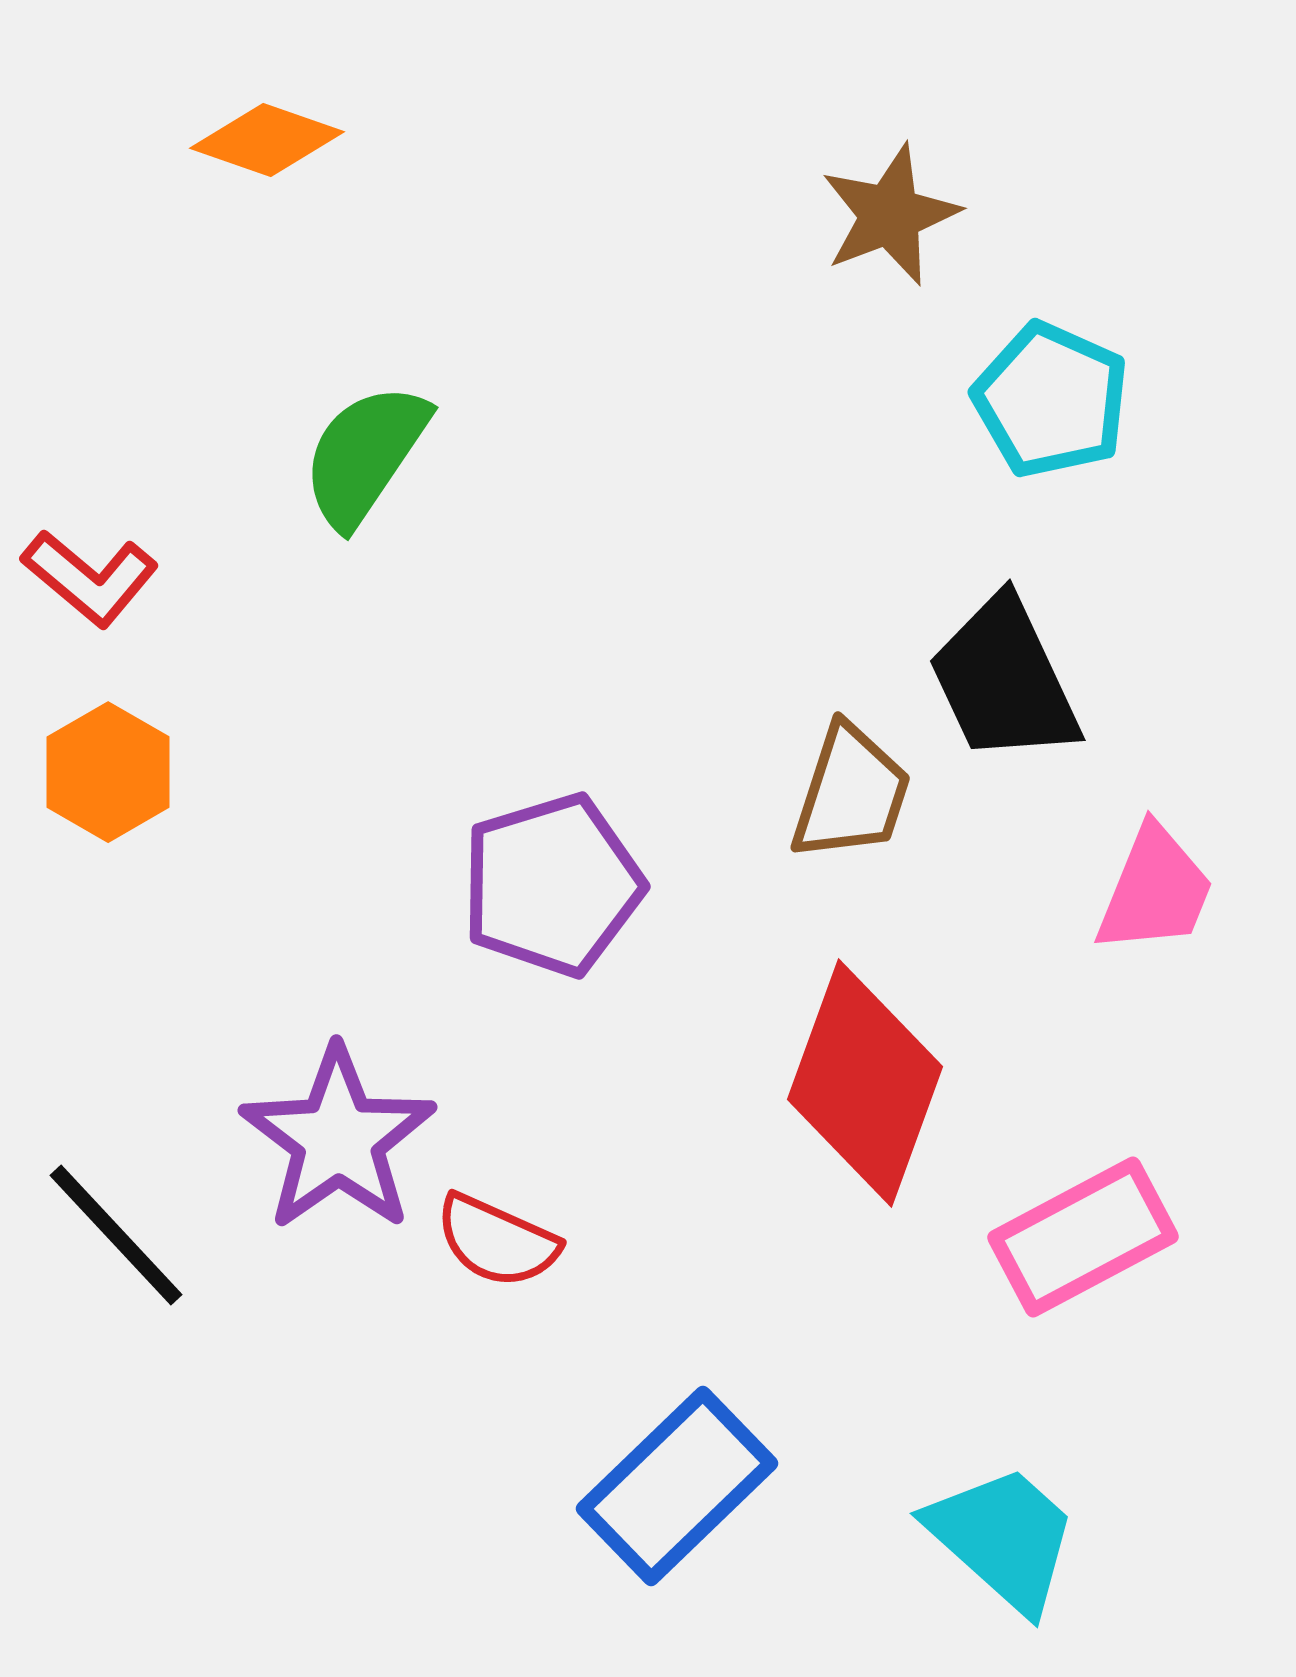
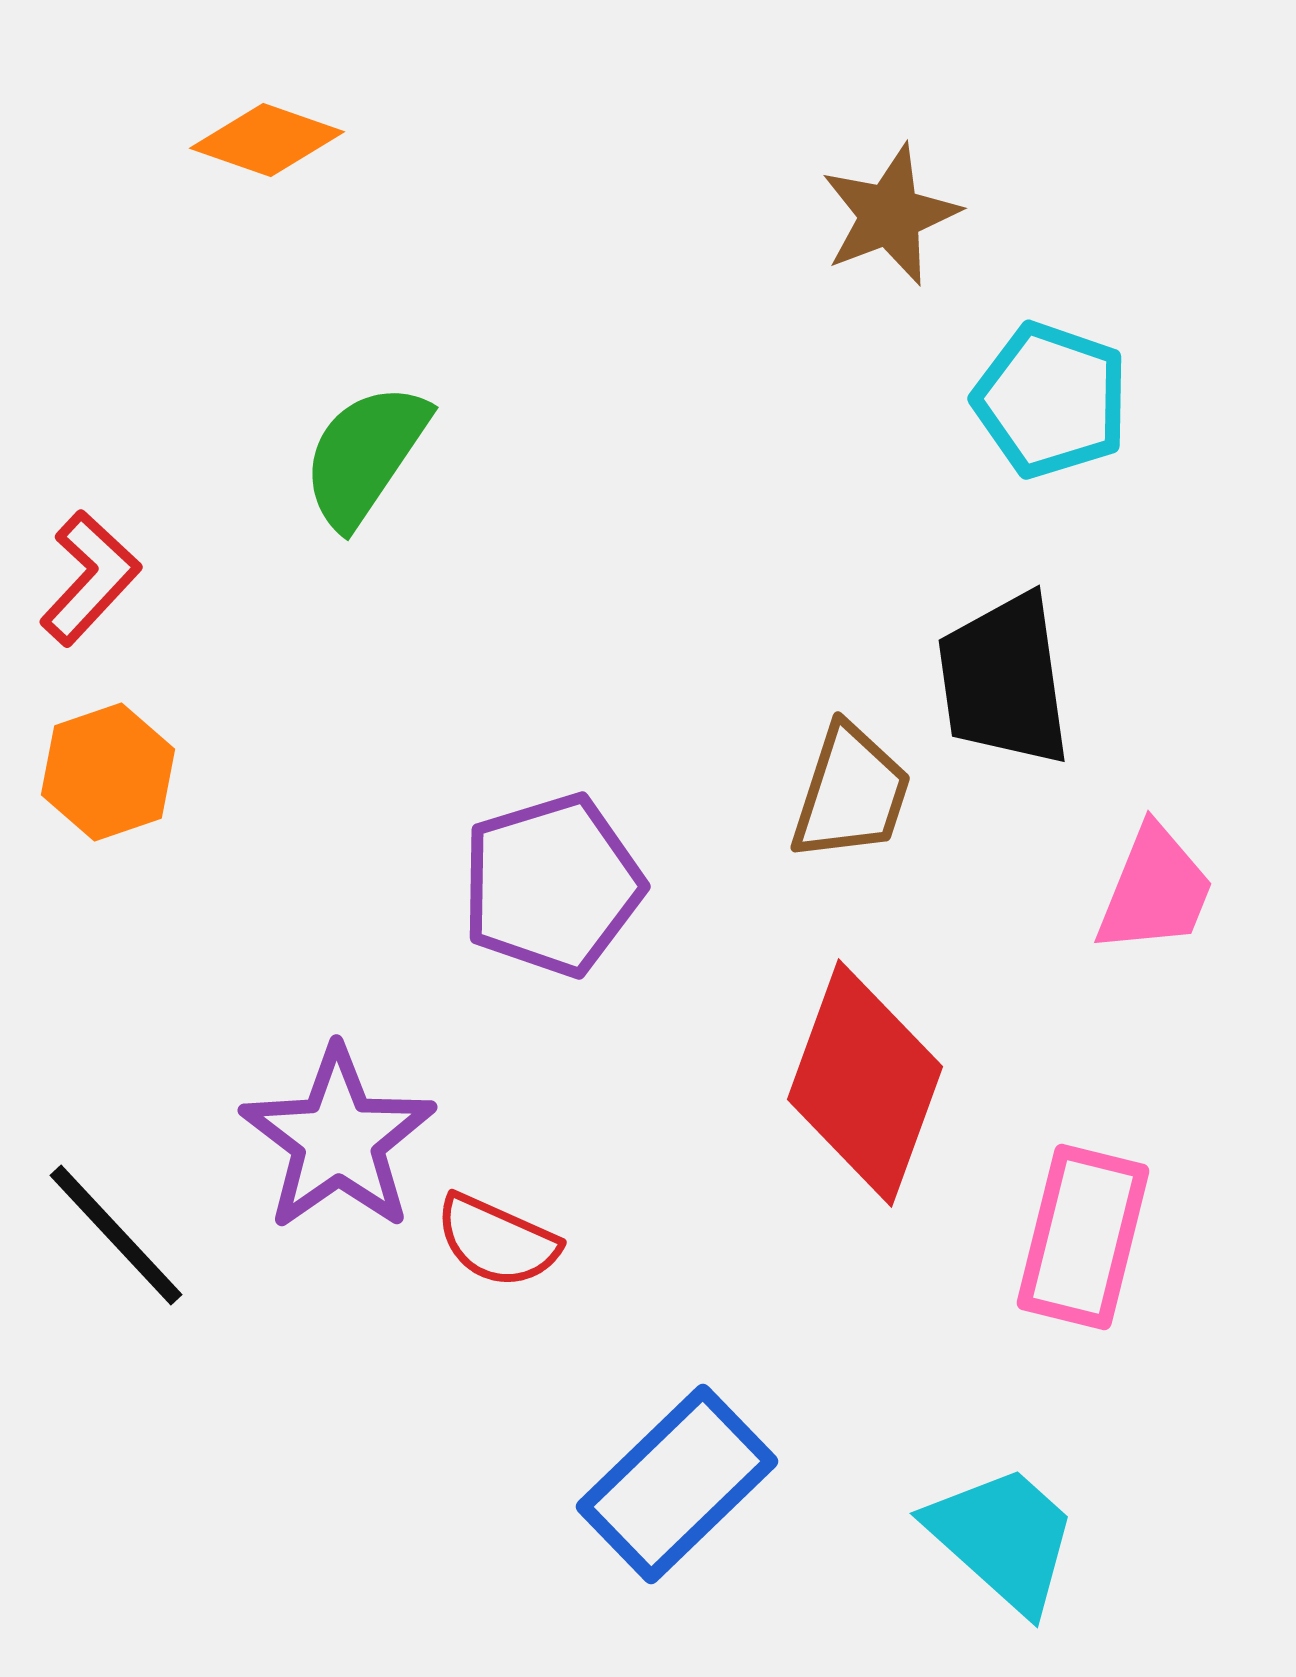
cyan pentagon: rotated 5 degrees counterclockwise
red L-shape: rotated 87 degrees counterclockwise
black trapezoid: rotated 17 degrees clockwise
orange hexagon: rotated 11 degrees clockwise
pink rectangle: rotated 48 degrees counterclockwise
blue rectangle: moved 2 px up
